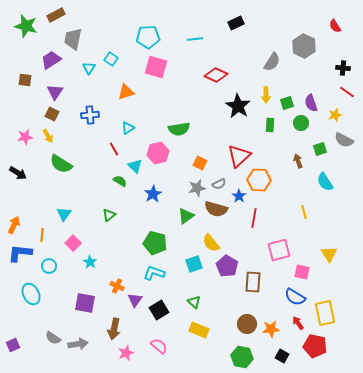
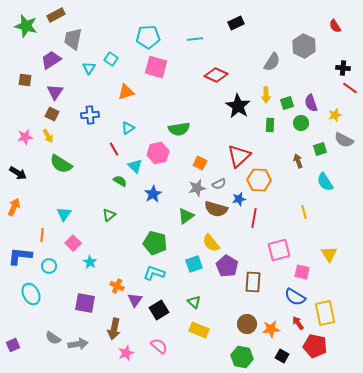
red line at (347, 92): moved 3 px right, 4 px up
blue star at (239, 196): moved 3 px down; rotated 24 degrees clockwise
orange arrow at (14, 225): moved 18 px up
blue L-shape at (20, 253): moved 3 px down
